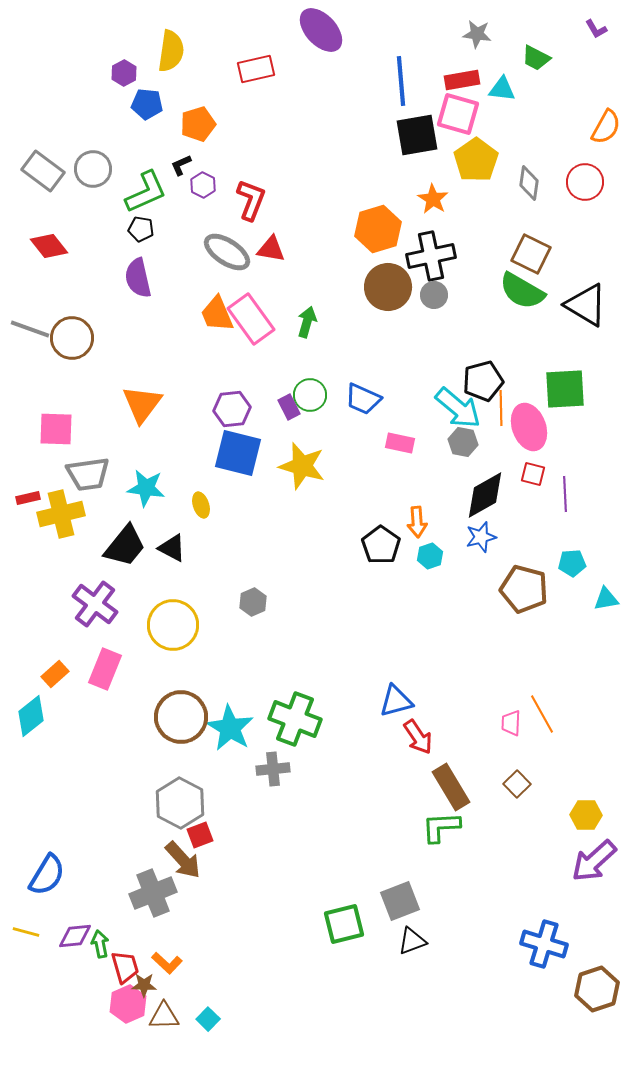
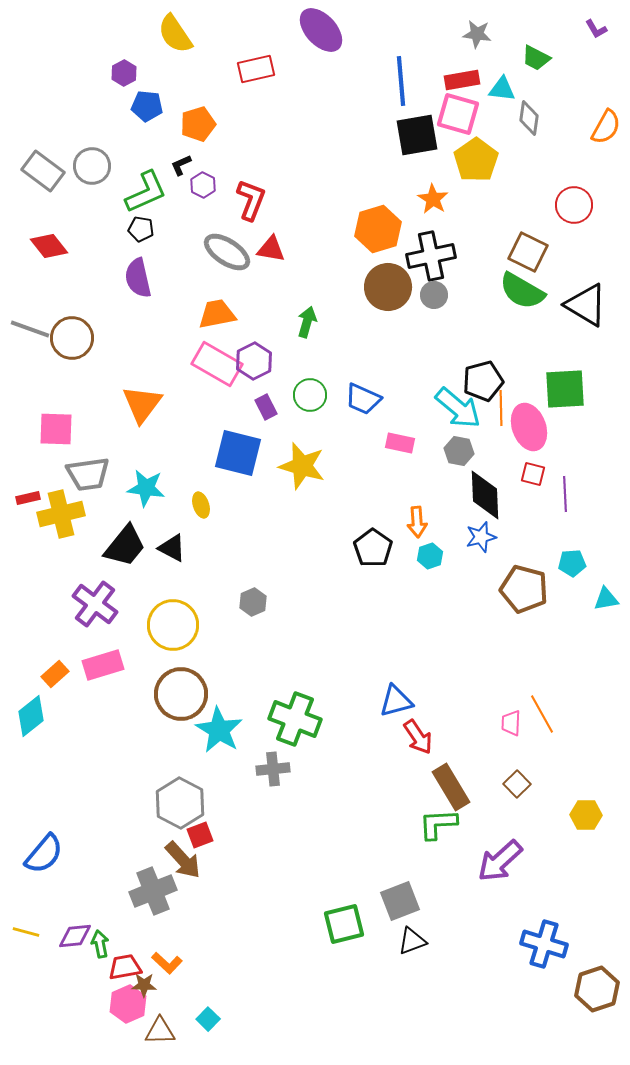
yellow semicircle at (171, 51): moved 4 px right, 17 px up; rotated 138 degrees clockwise
blue pentagon at (147, 104): moved 2 px down
gray circle at (93, 169): moved 1 px left, 3 px up
red circle at (585, 182): moved 11 px left, 23 px down
gray diamond at (529, 183): moved 65 px up
brown square at (531, 254): moved 3 px left, 2 px up
orange trapezoid at (217, 314): rotated 102 degrees clockwise
pink rectangle at (251, 319): moved 34 px left, 45 px down; rotated 24 degrees counterclockwise
purple rectangle at (289, 407): moved 23 px left
purple hexagon at (232, 409): moved 22 px right, 48 px up; rotated 21 degrees counterclockwise
gray hexagon at (463, 442): moved 4 px left, 9 px down
black diamond at (485, 495): rotated 63 degrees counterclockwise
black pentagon at (381, 545): moved 8 px left, 3 px down
pink rectangle at (105, 669): moved 2 px left, 4 px up; rotated 51 degrees clockwise
brown circle at (181, 717): moved 23 px up
cyan star at (230, 728): moved 11 px left, 2 px down
green L-shape at (441, 827): moved 3 px left, 3 px up
purple arrow at (594, 861): moved 94 px left
blue semicircle at (47, 875): moved 3 px left, 21 px up; rotated 9 degrees clockwise
gray cross at (153, 893): moved 2 px up
red trapezoid at (125, 967): rotated 84 degrees counterclockwise
brown triangle at (164, 1016): moved 4 px left, 15 px down
